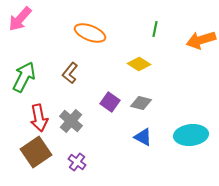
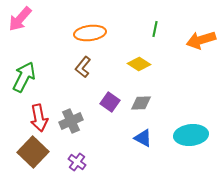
orange ellipse: rotated 28 degrees counterclockwise
brown L-shape: moved 13 px right, 6 px up
gray diamond: rotated 15 degrees counterclockwise
gray cross: rotated 25 degrees clockwise
blue triangle: moved 1 px down
brown square: moved 3 px left; rotated 12 degrees counterclockwise
